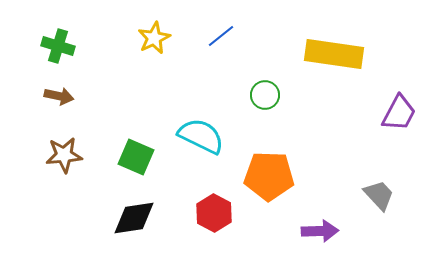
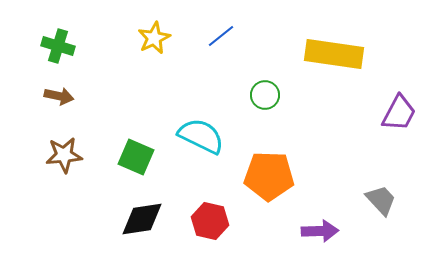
gray trapezoid: moved 2 px right, 5 px down
red hexagon: moved 4 px left, 8 px down; rotated 15 degrees counterclockwise
black diamond: moved 8 px right, 1 px down
